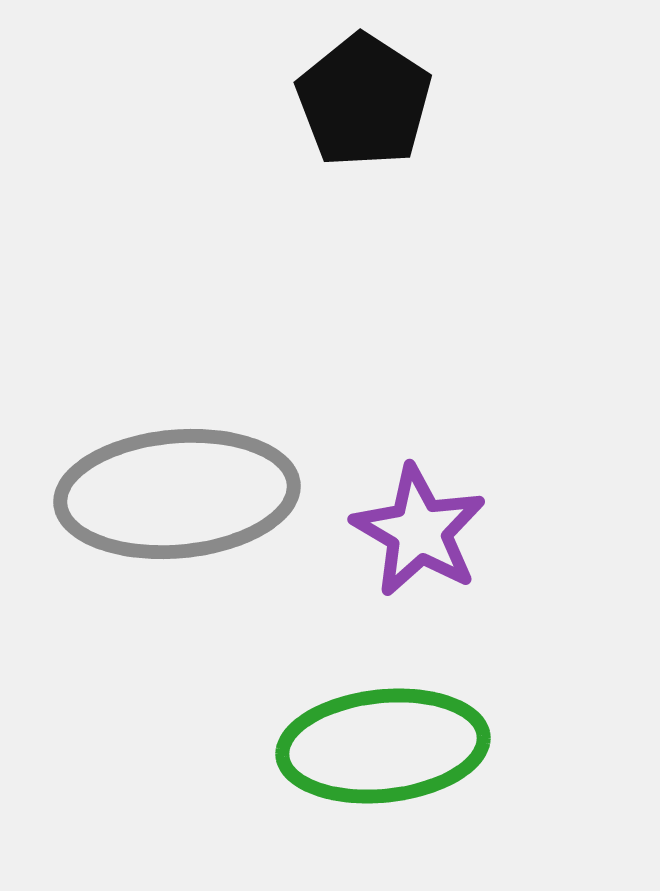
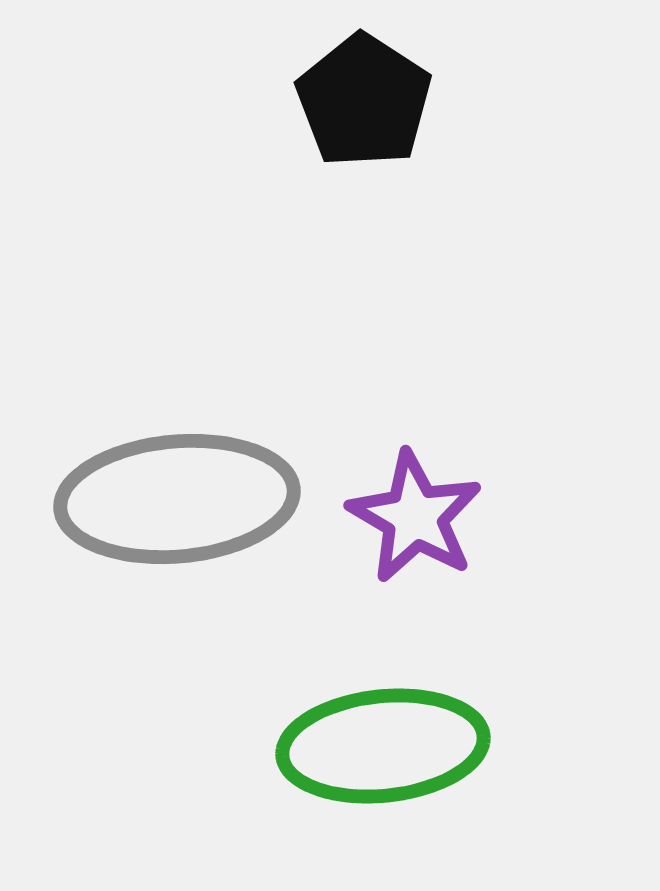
gray ellipse: moved 5 px down
purple star: moved 4 px left, 14 px up
